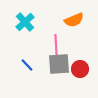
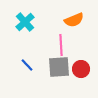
pink line: moved 5 px right
gray square: moved 3 px down
red circle: moved 1 px right
